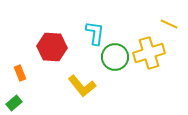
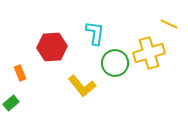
red hexagon: rotated 8 degrees counterclockwise
green circle: moved 6 px down
green rectangle: moved 3 px left
